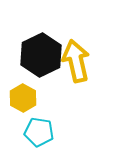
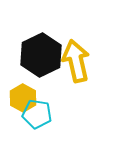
cyan pentagon: moved 2 px left, 18 px up
